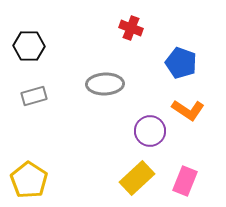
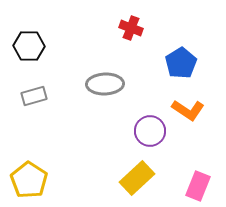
blue pentagon: rotated 20 degrees clockwise
pink rectangle: moved 13 px right, 5 px down
